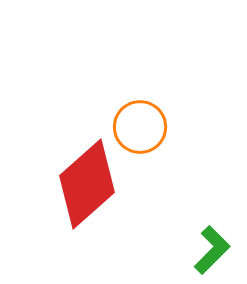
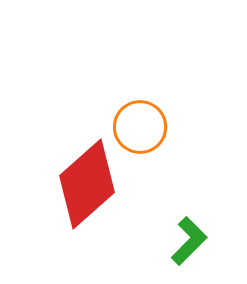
green L-shape: moved 23 px left, 9 px up
